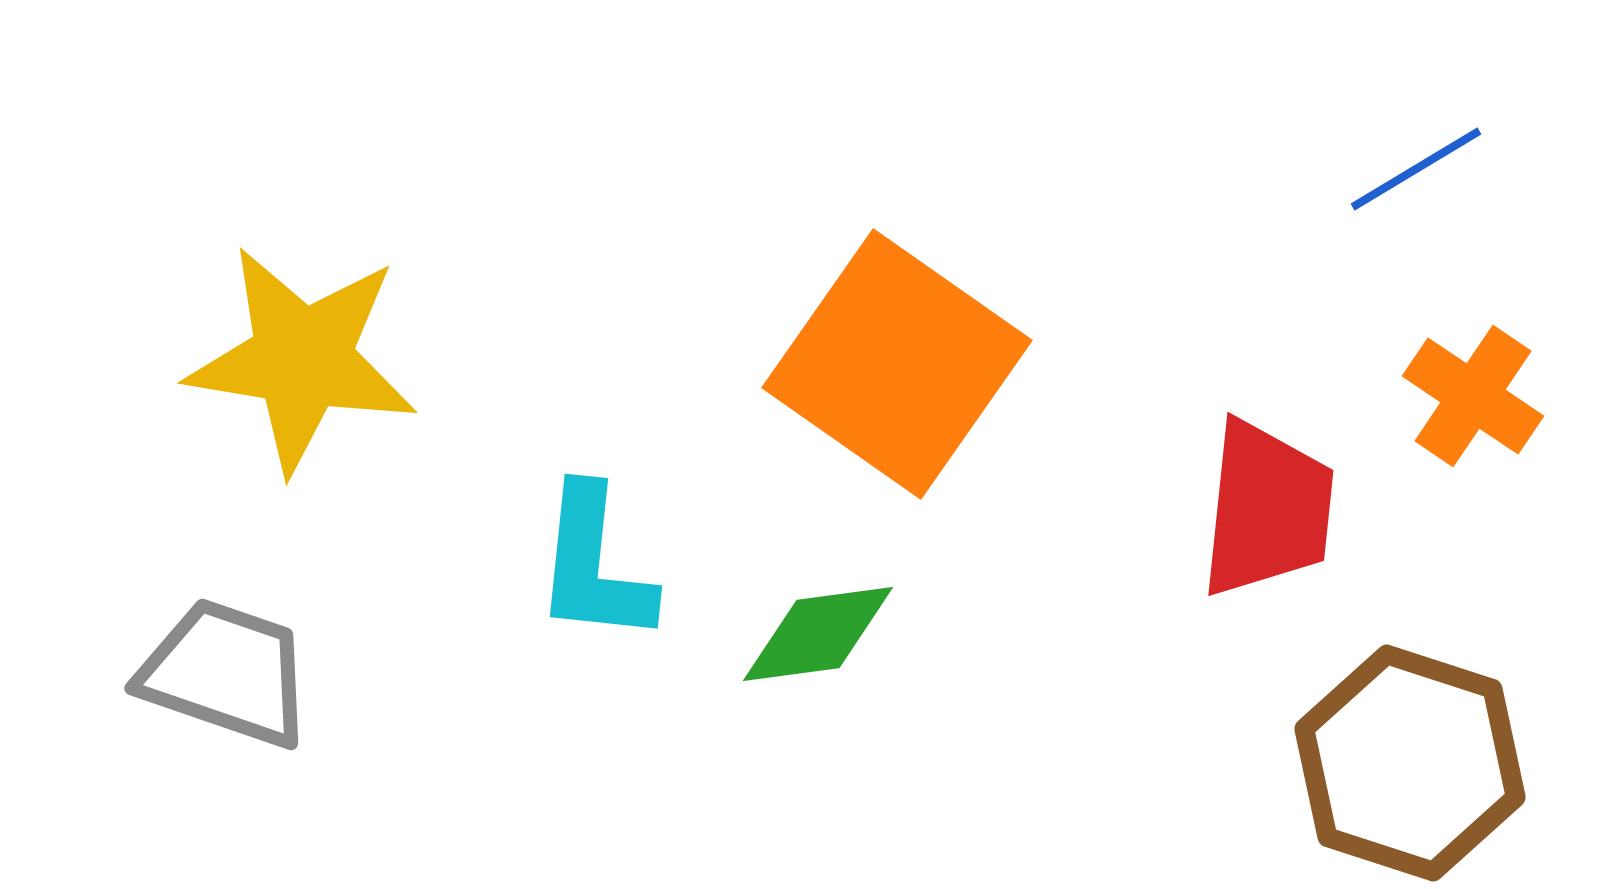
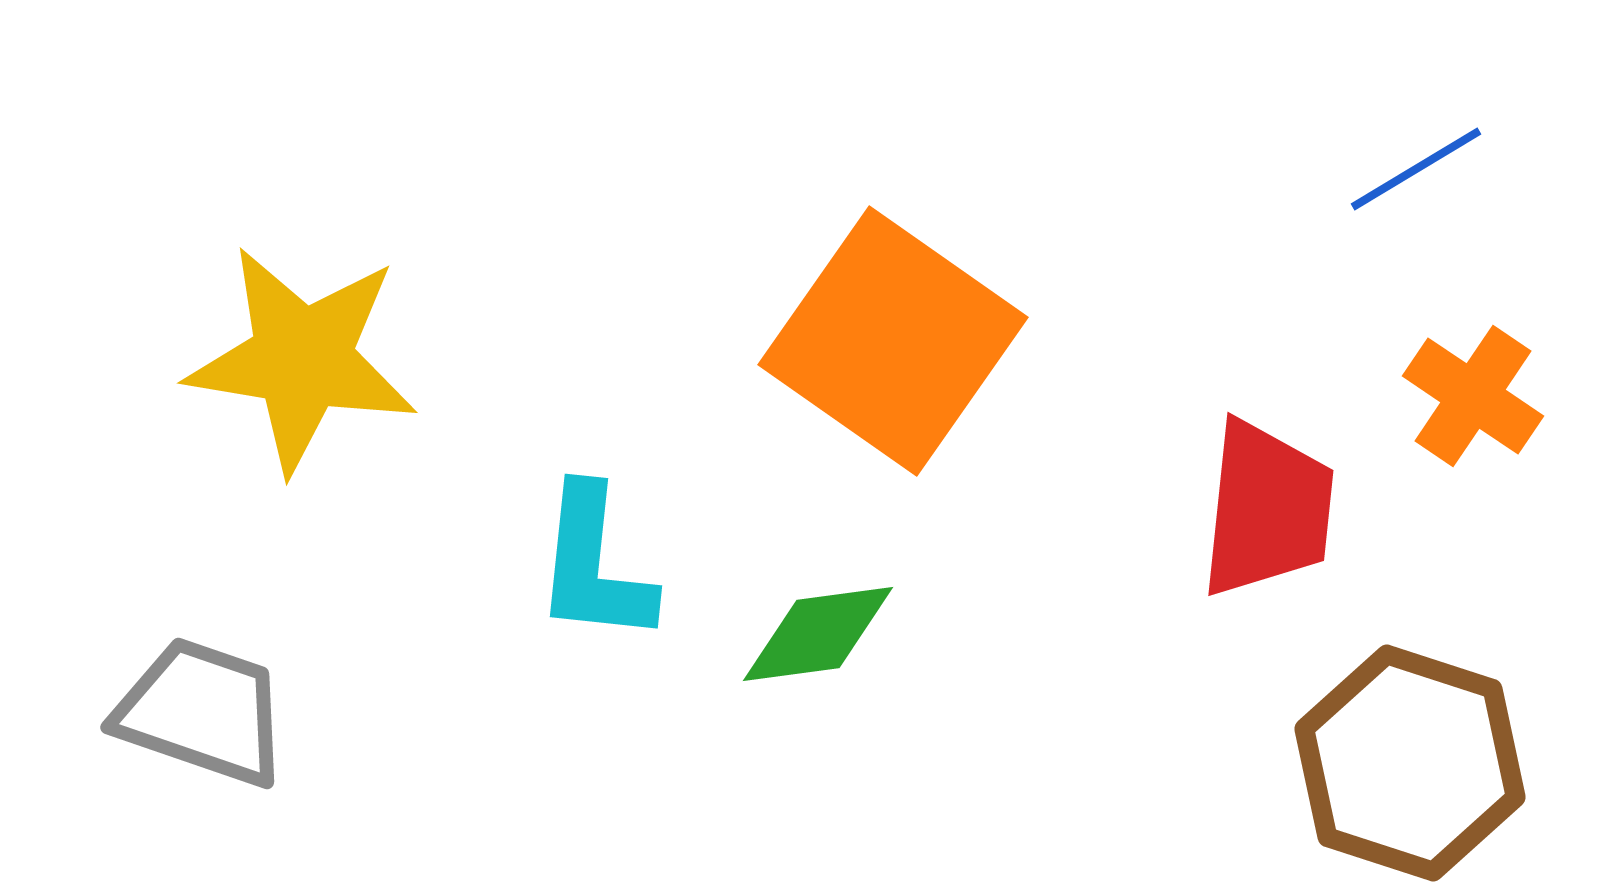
orange square: moved 4 px left, 23 px up
gray trapezoid: moved 24 px left, 39 px down
